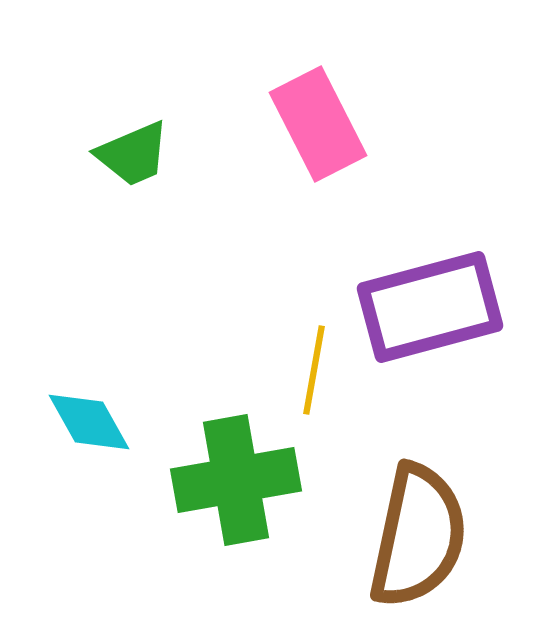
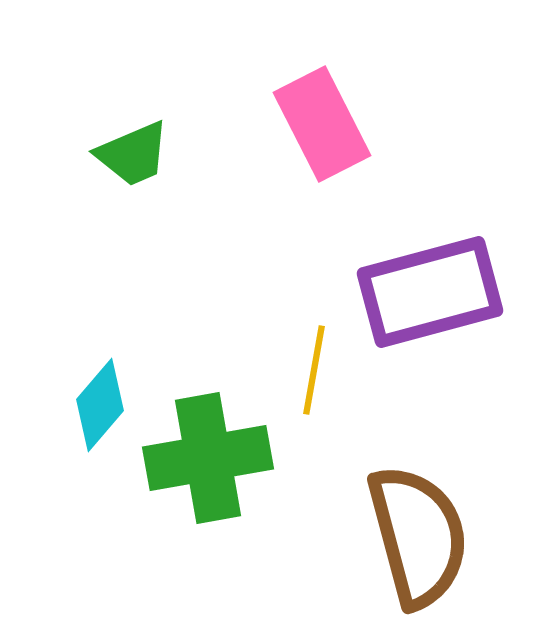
pink rectangle: moved 4 px right
purple rectangle: moved 15 px up
cyan diamond: moved 11 px right, 17 px up; rotated 70 degrees clockwise
green cross: moved 28 px left, 22 px up
brown semicircle: rotated 27 degrees counterclockwise
